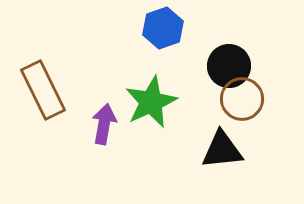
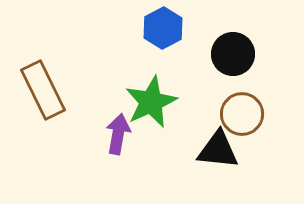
blue hexagon: rotated 9 degrees counterclockwise
black circle: moved 4 px right, 12 px up
brown circle: moved 15 px down
purple arrow: moved 14 px right, 10 px down
black triangle: moved 4 px left; rotated 12 degrees clockwise
